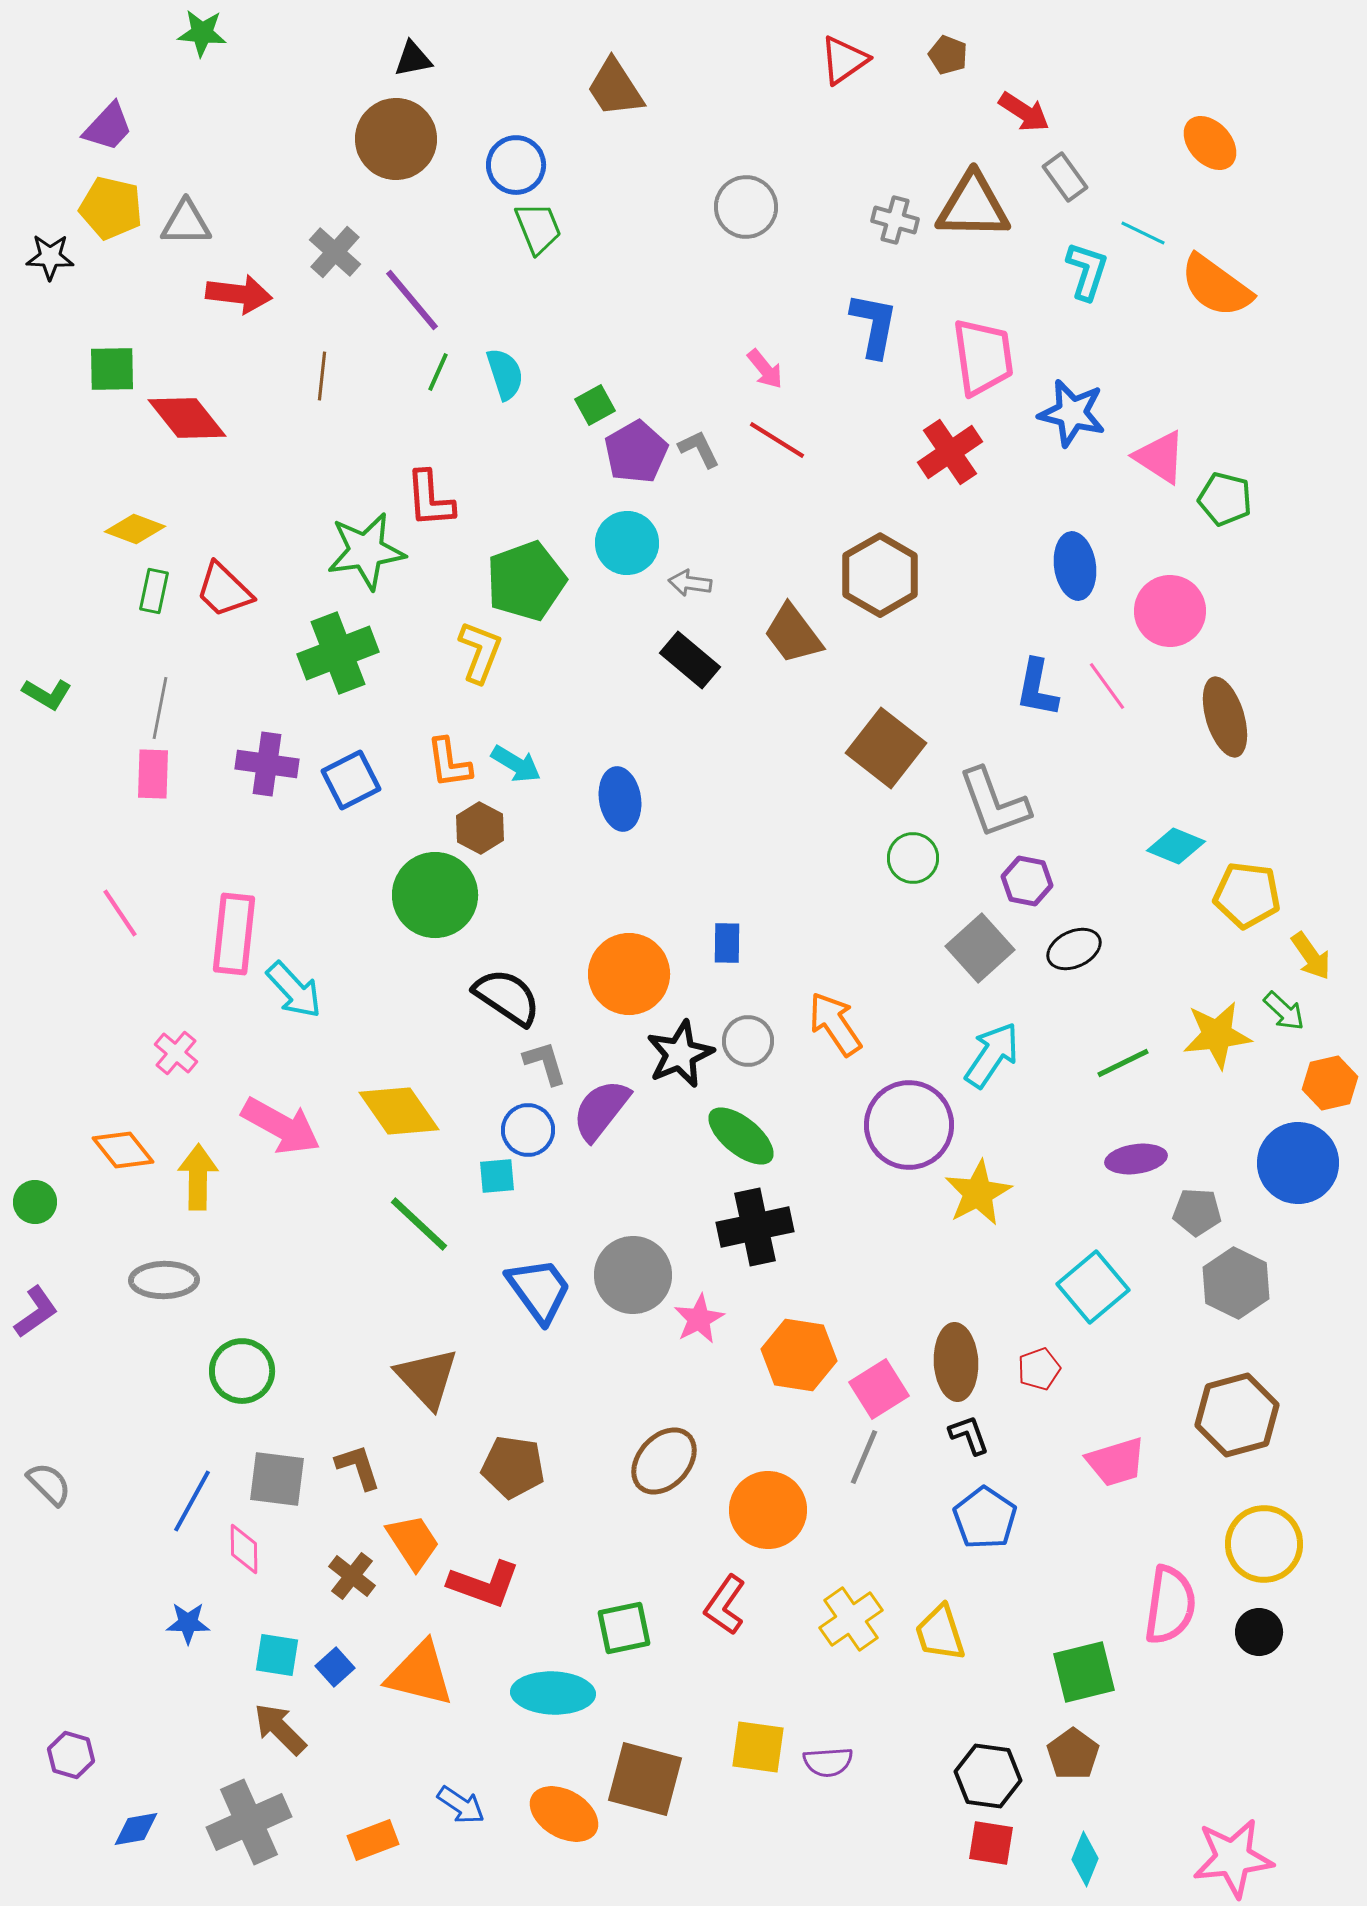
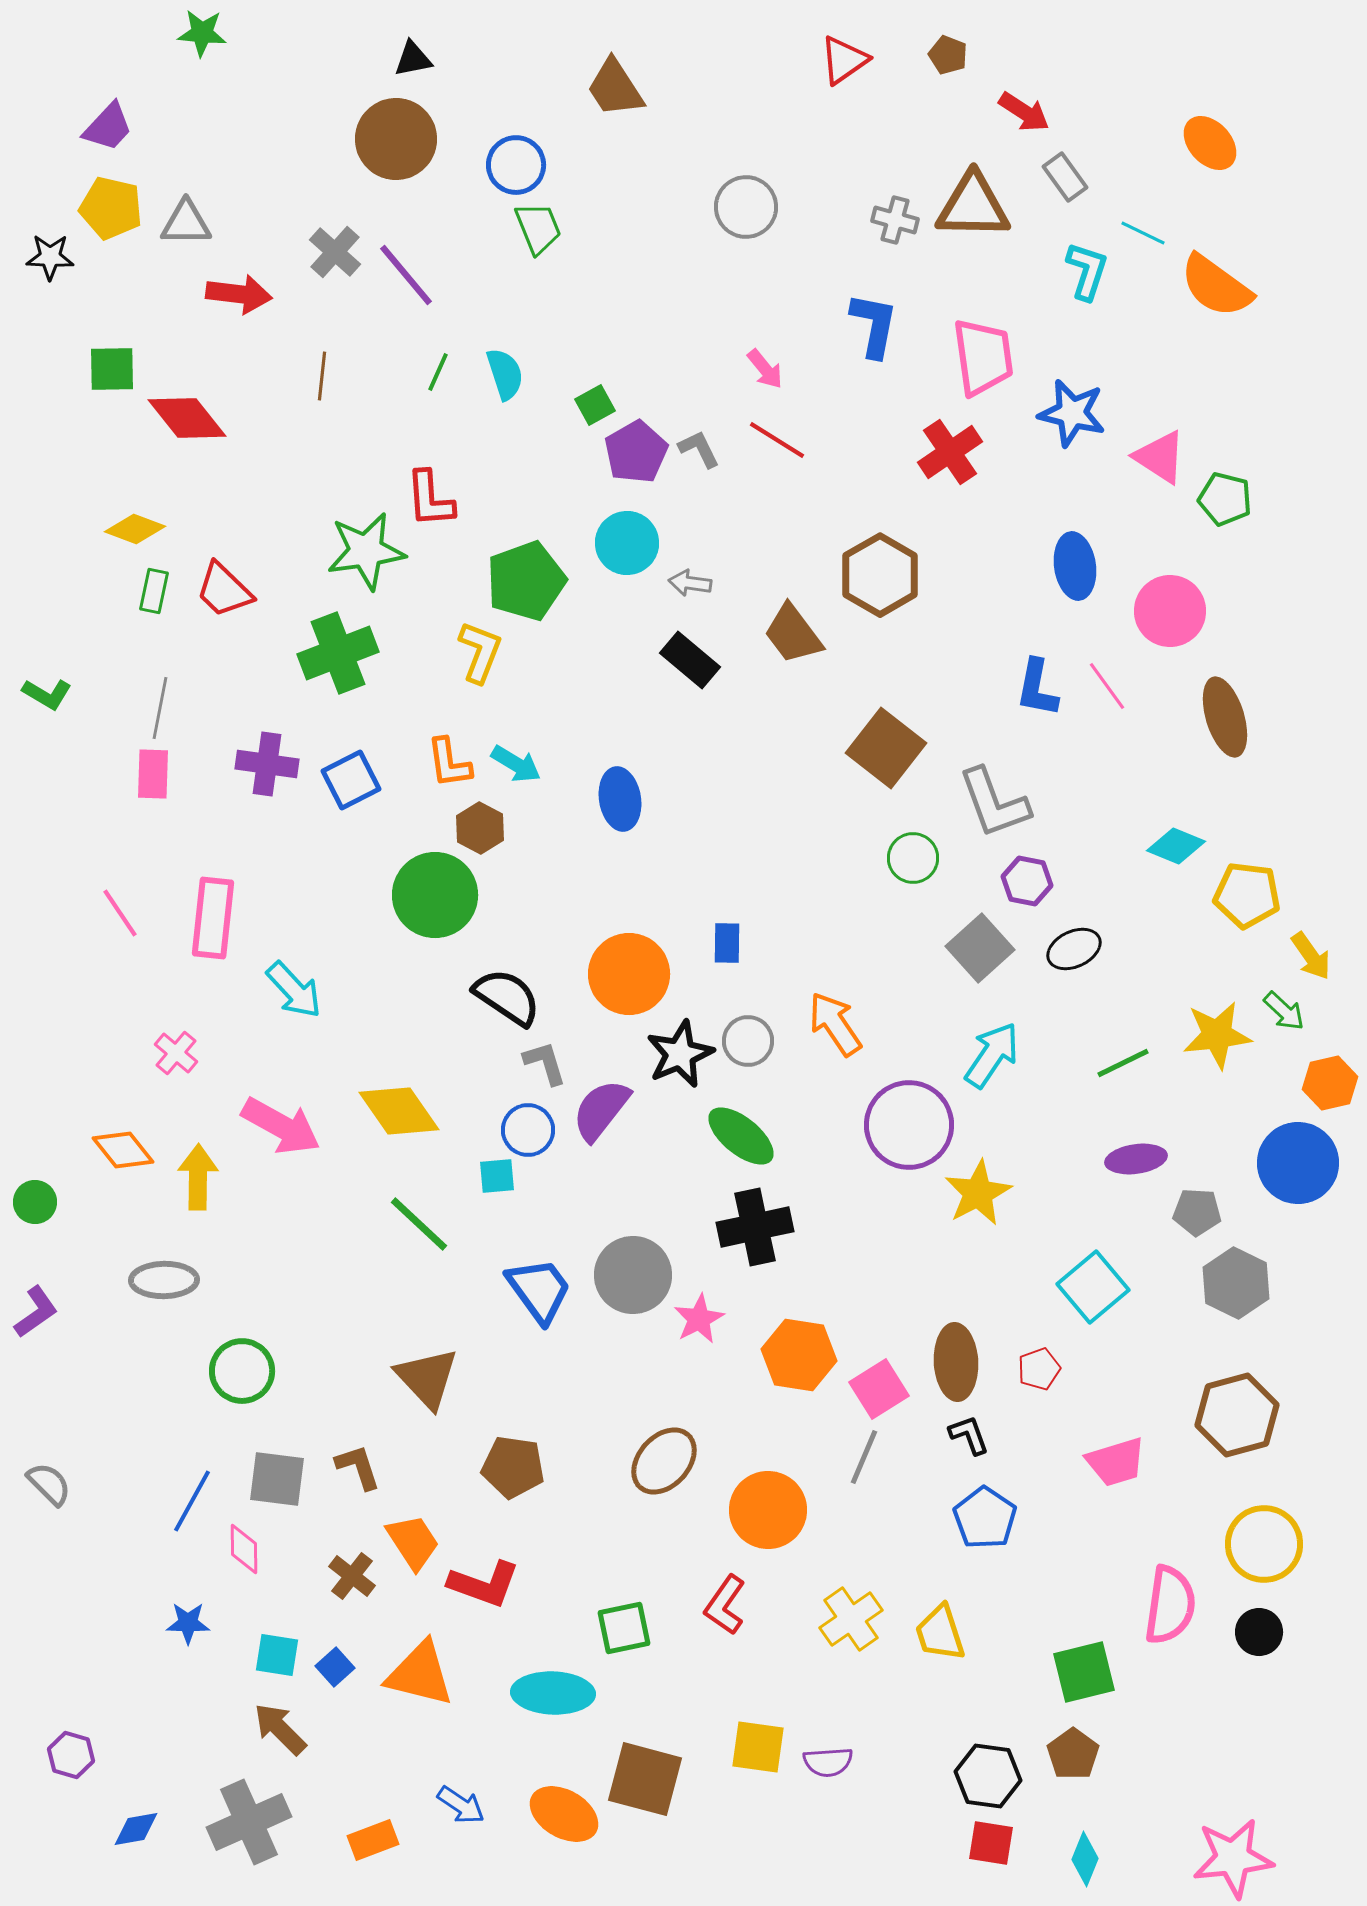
purple line at (412, 300): moved 6 px left, 25 px up
pink rectangle at (234, 934): moved 21 px left, 16 px up
